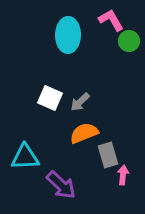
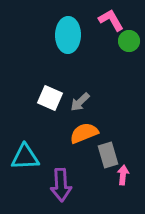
purple arrow: rotated 44 degrees clockwise
